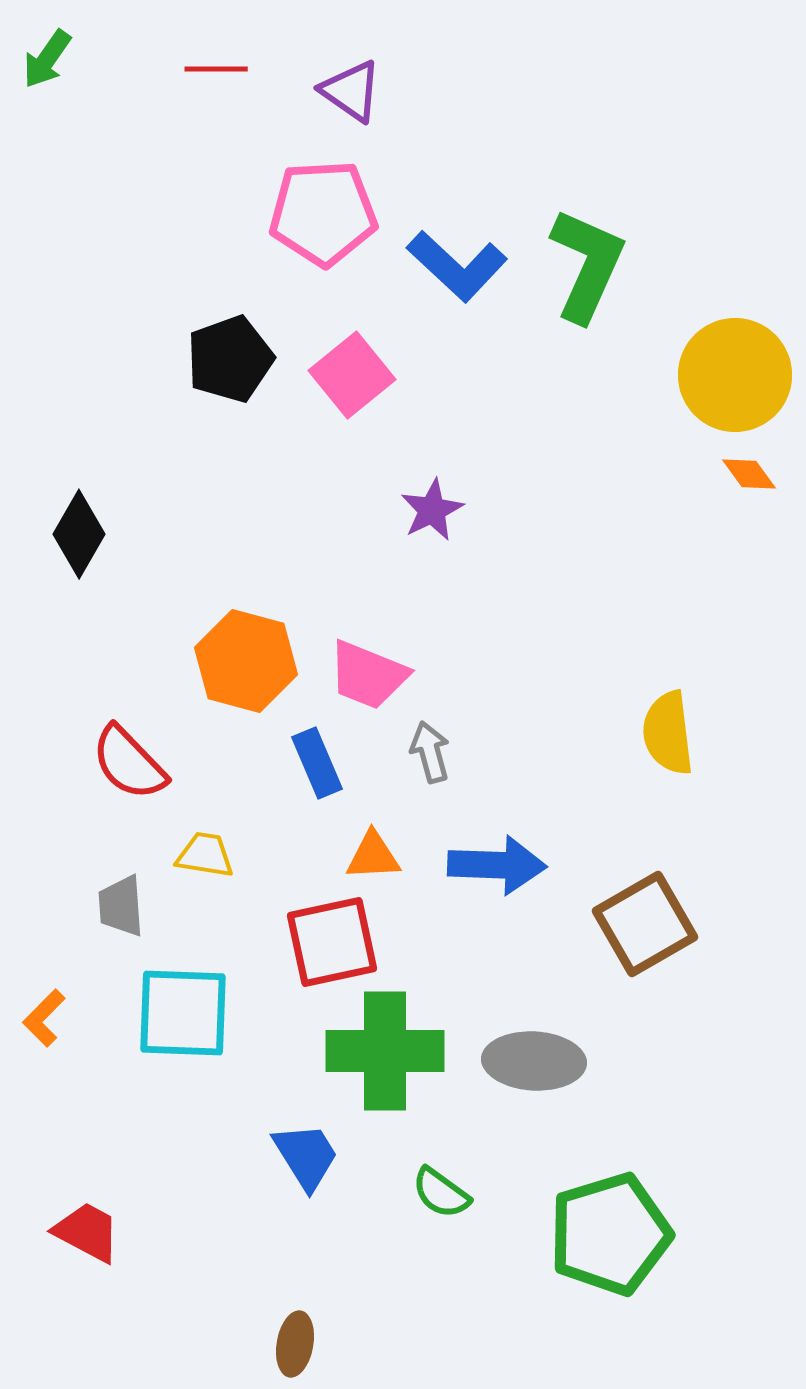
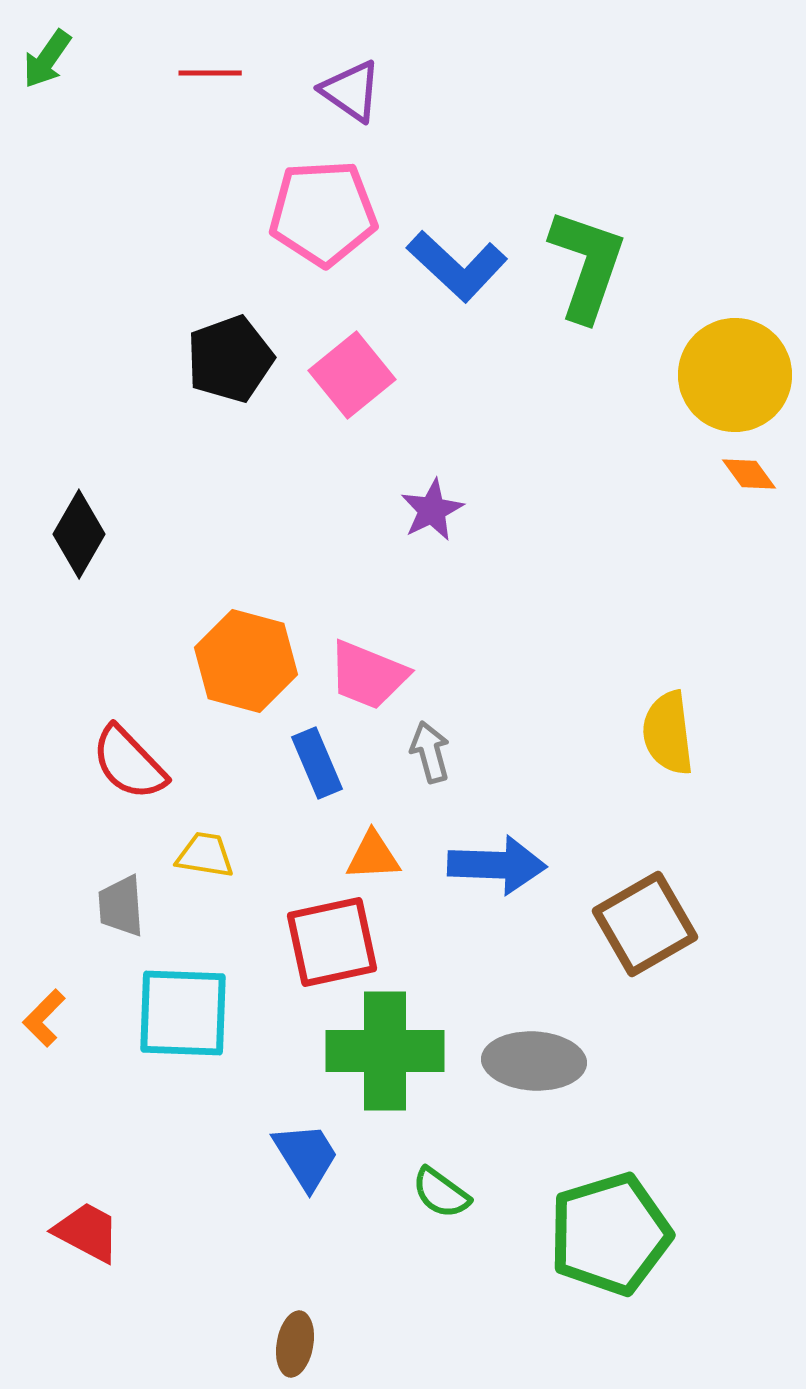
red line: moved 6 px left, 4 px down
green L-shape: rotated 5 degrees counterclockwise
